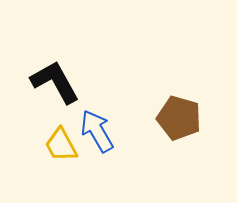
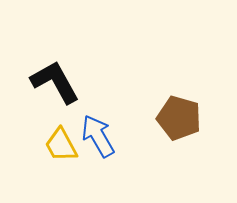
blue arrow: moved 1 px right, 5 px down
